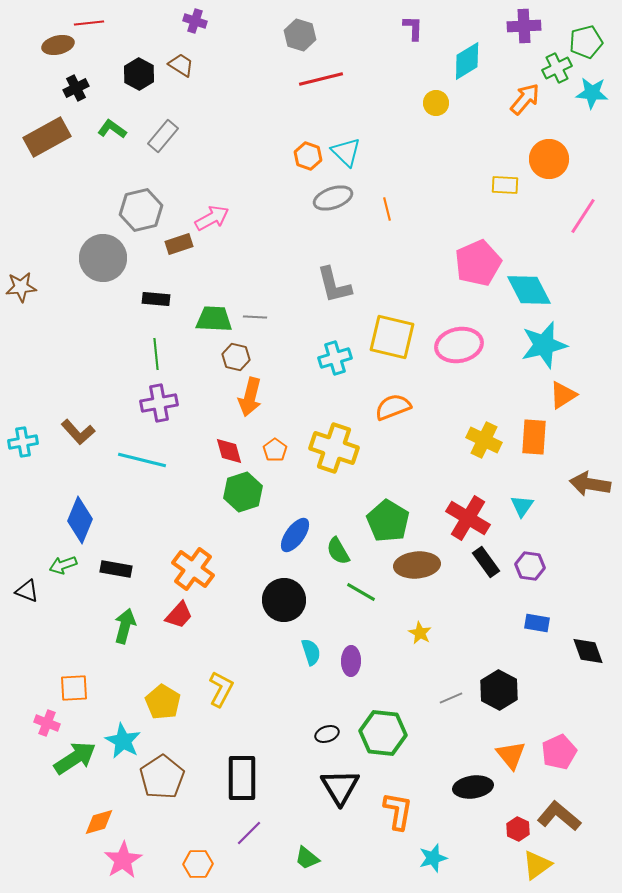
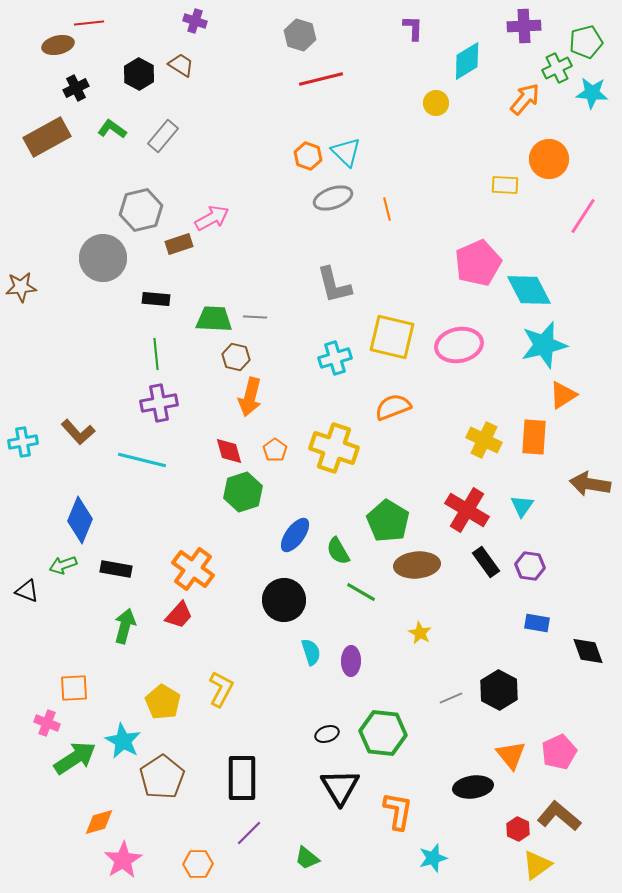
red cross at (468, 518): moved 1 px left, 8 px up
